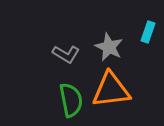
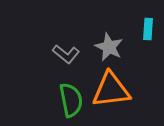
cyan rectangle: moved 3 px up; rotated 15 degrees counterclockwise
gray L-shape: rotated 8 degrees clockwise
